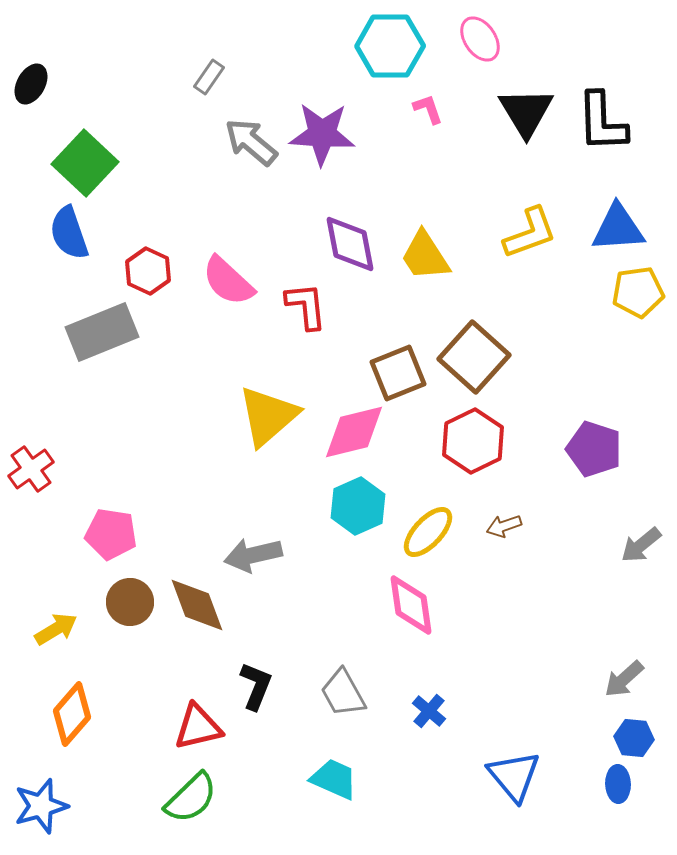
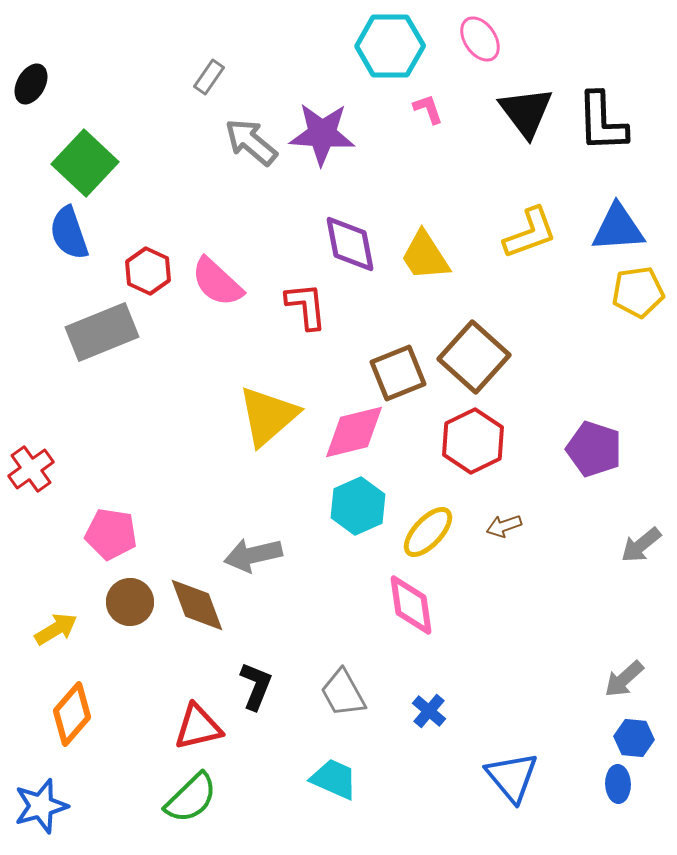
black triangle at (526, 112): rotated 6 degrees counterclockwise
pink semicircle at (228, 281): moved 11 px left, 1 px down
blue triangle at (514, 776): moved 2 px left, 1 px down
